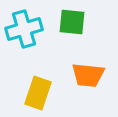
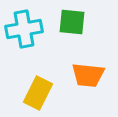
cyan cross: rotated 6 degrees clockwise
yellow rectangle: rotated 8 degrees clockwise
